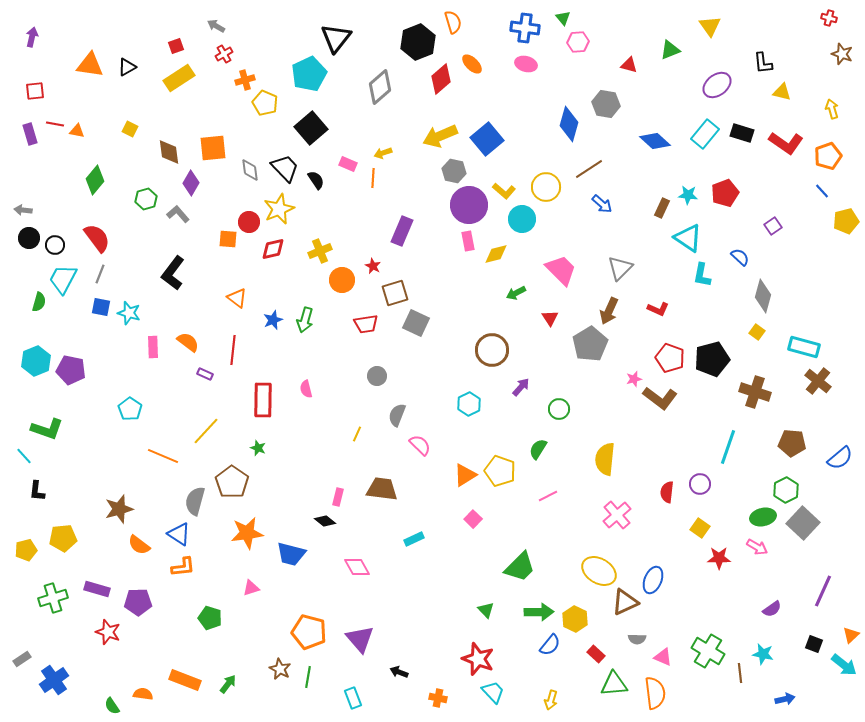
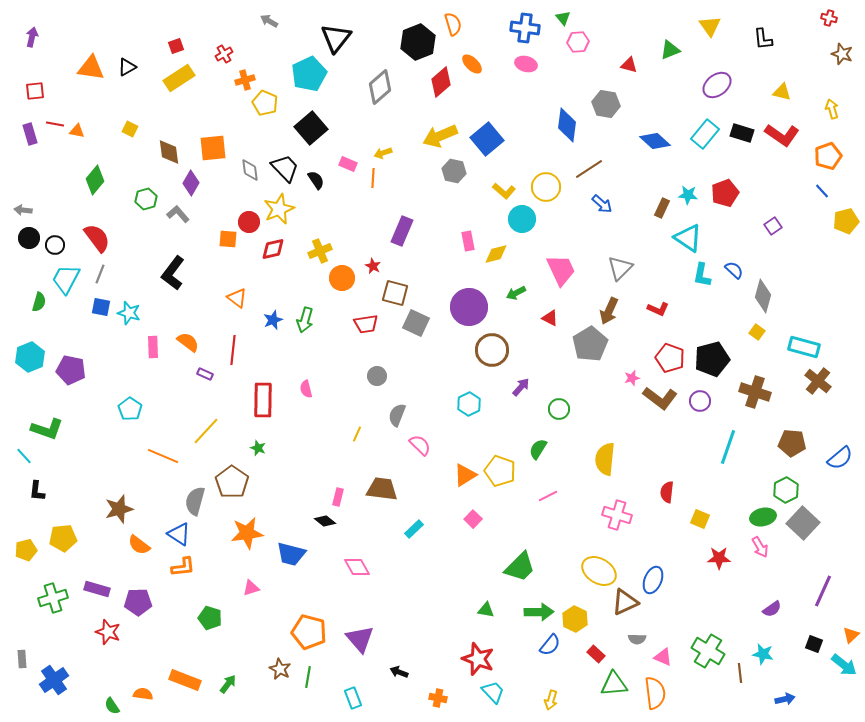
orange semicircle at (453, 22): moved 2 px down
gray arrow at (216, 26): moved 53 px right, 5 px up
black L-shape at (763, 63): moved 24 px up
orange triangle at (90, 65): moved 1 px right, 3 px down
red diamond at (441, 79): moved 3 px down
blue diamond at (569, 124): moved 2 px left, 1 px down; rotated 8 degrees counterclockwise
red L-shape at (786, 143): moved 4 px left, 8 px up
purple circle at (469, 205): moved 102 px down
blue semicircle at (740, 257): moved 6 px left, 13 px down
pink trapezoid at (561, 270): rotated 20 degrees clockwise
cyan trapezoid at (63, 279): moved 3 px right
orange circle at (342, 280): moved 2 px up
brown square at (395, 293): rotated 32 degrees clockwise
red triangle at (550, 318): rotated 30 degrees counterclockwise
cyan hexagon at (36, 361): moved 6 px left, 4 px up
pink star at (634, 379): moved 2 px left, 1 px up
purple circle at (700, 484): moved 83 px up
pink cross at (617, 515): rotated 32 degrees counterclockwise
yellow square at (700, 528): moved 9 px up; rotated 12 degrees counterclockwise
cyan rectangle at (414, 539): moved 10 px up; rotated 18 degrees counterclockwise
pink arrow at (757, 547): moved 3 px right; rotated 30 degrees clockwise
green triangle at (486, 610): rotated 36 degrees counterclockwise
gray rectangle at (22, 659): rotated 60 degrees counterclockwise
